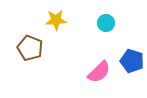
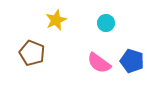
yellow star: rotated 20 degrees counterclockwise
brown pentagon: moved 2 px right, 5 px down
pink semicircle: moved 9 px up; rotated 80 degrees clockwise
